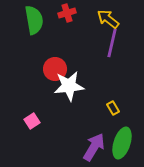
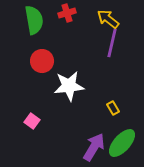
red circle: moved 13 px left, 8 px up
pink square: rotated 21 degrees counterclockwise
green ellipse: rotated 24 degrees clockwise
